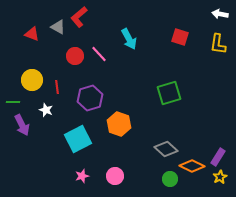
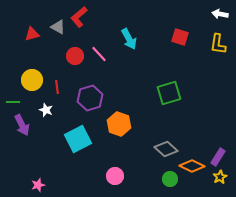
red triangle: rotated 35 degrees counterclockwise
pink star: moved 44 px left, 9 px down
